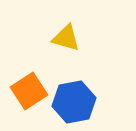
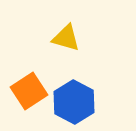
blue hexagon: rotated 21 degrees counterclockwise
